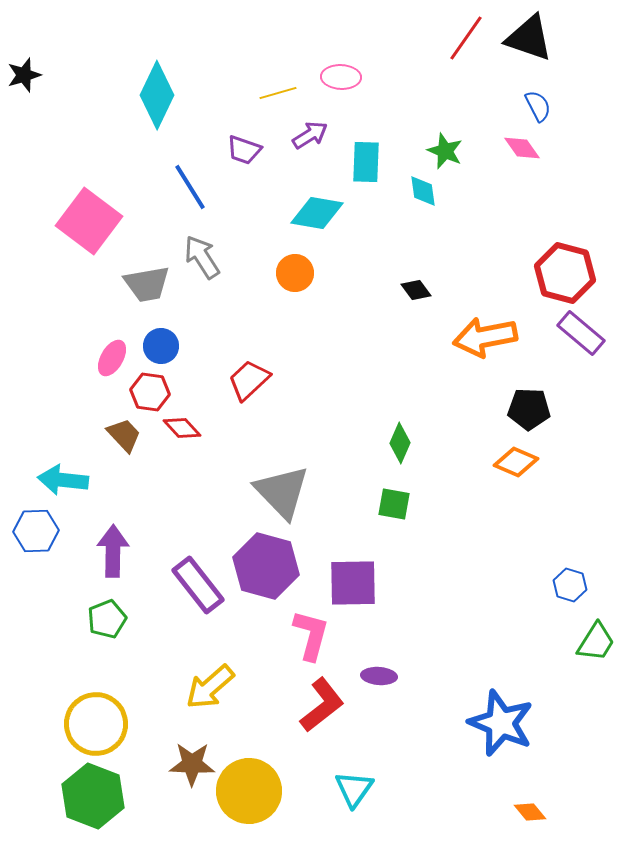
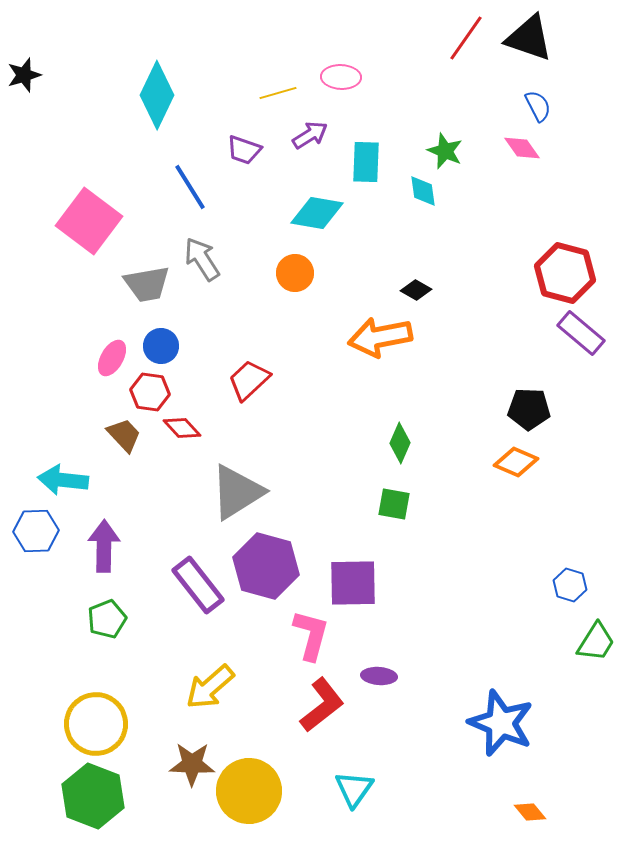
gray arrow at (202, 257): moved 2 px down
black diamond at (416, 290): rotated 24 degrees counterclockwise
orange arrow at (485, 337): moved 105 px left
gray triangle at (282, 492): moved 45 px left; rotated 42 degrees clockwise
purple arrow at (113, 551): moved 9 px left, 5 px up
